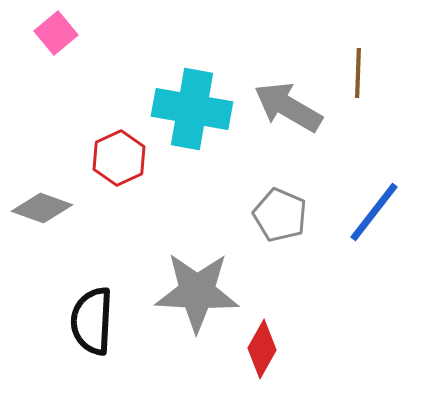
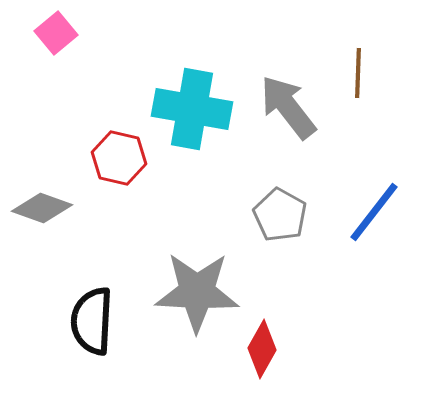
gray arrow: rotated 22 degrees clockwise
red hexagon: rotated 22 degrees counterclockwise
gray pentagon: rotated 6 degrees clockwise
